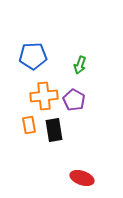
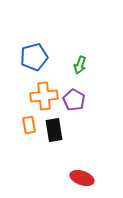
blue pentagon: moved 1 px right, 1 px down; rotated 12 degrees counterclockwise
